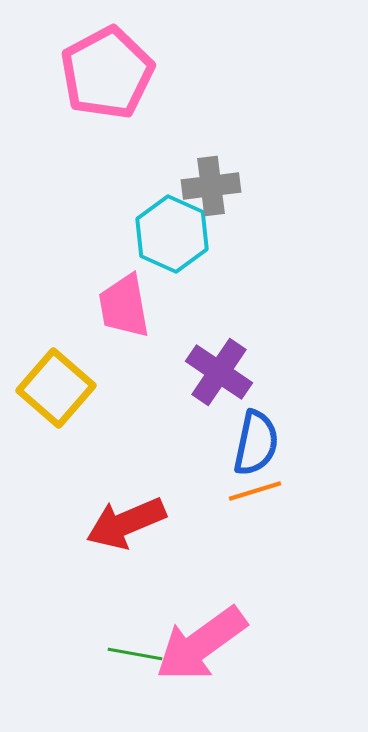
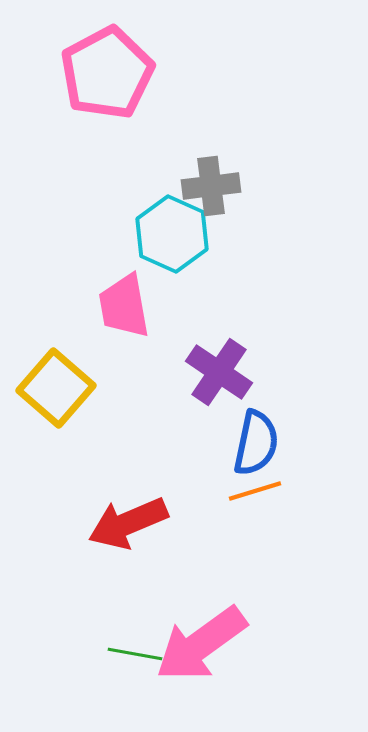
red arrow: moved 2 px right
